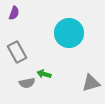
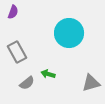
purple semicircle: moved 1 px left, 1 px up
green arrow: moved 4 px right
gray semicircle: rotated 28 degrees counterclockwise
